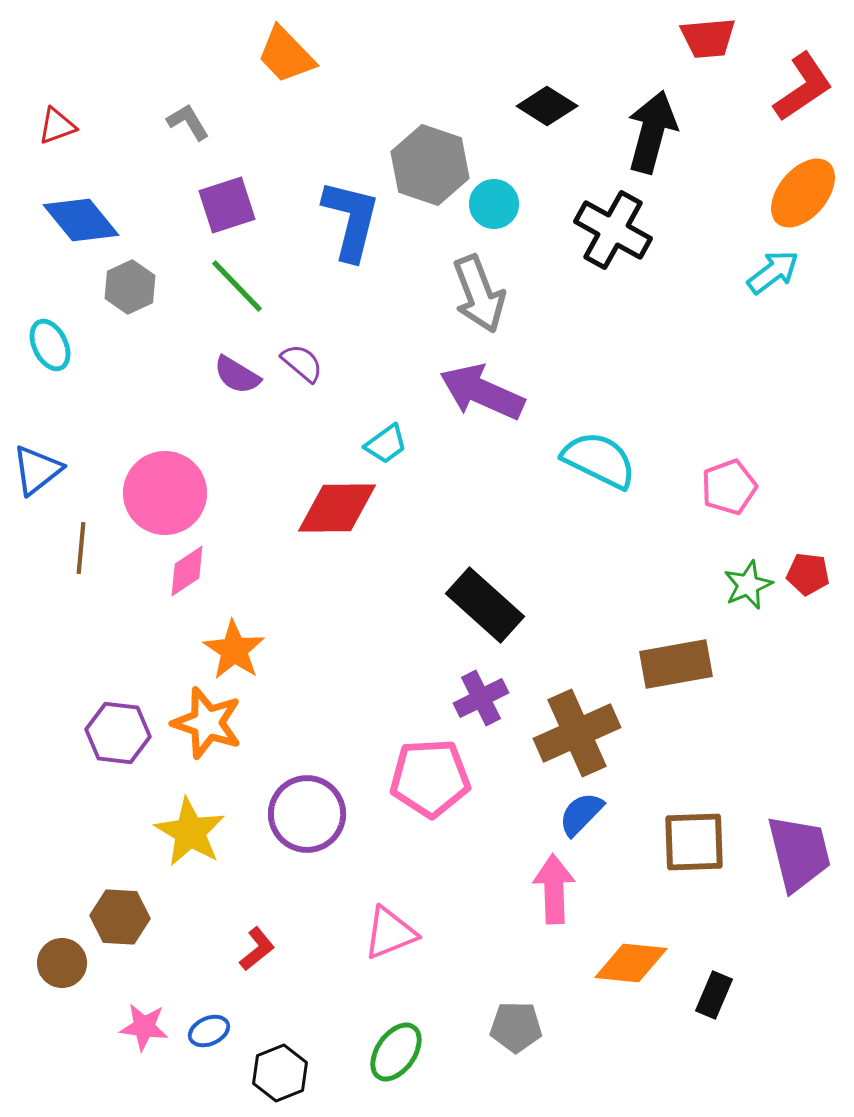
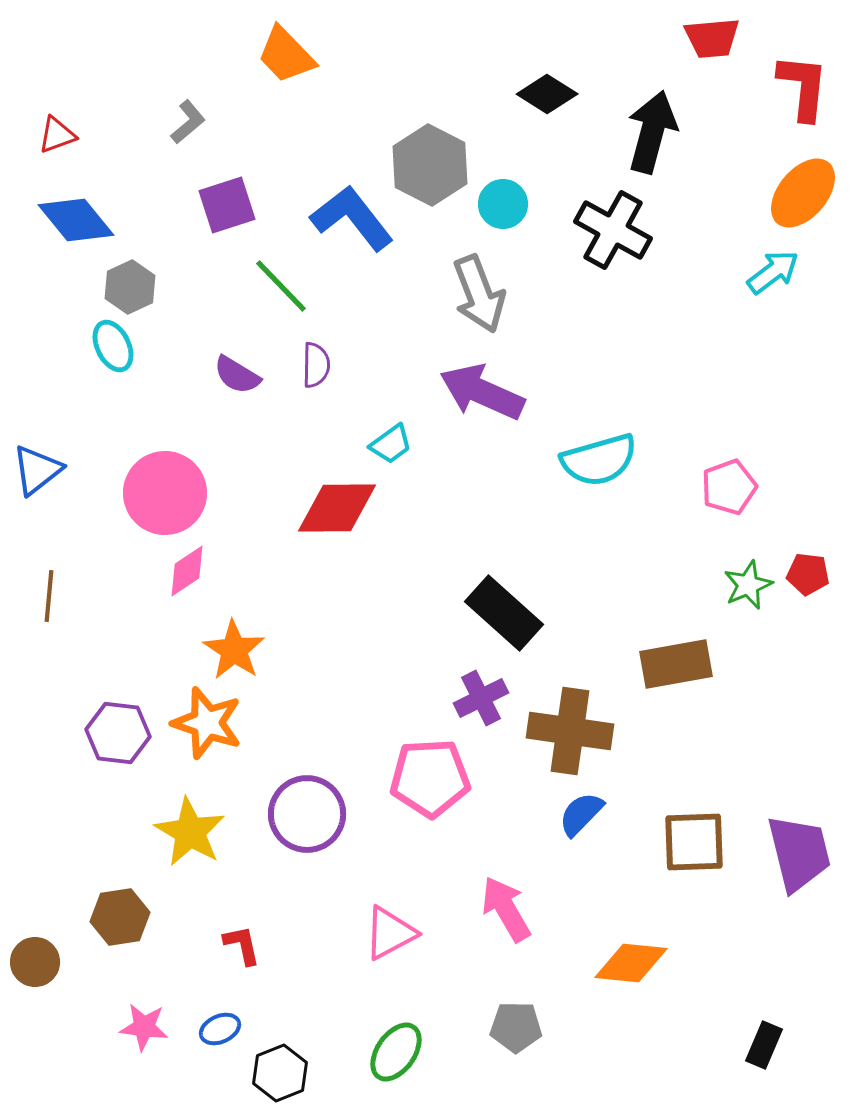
red trapezoid at (708, 38): moved 4 px right
red L-shape at (803, 87): rotated 50 degrees counterclockwise
black diamond at (547, 106): moved 12 px up
gray L-shape at (188, 122): rotated 81 degrees clockwise
red triangle at (57, 126): moved 9 px down
gray hexagon at (430, 165): rotated 8 degrees clockwise
cyan circle at (494, 204): moved 9 px right
blue diamond at (81, 220): moved 5 px left
blue L-shape at (351, 220): moved 1 px right, 2 px up; rotated 52 degrees counterclockwise
green line at (237, 286): moved 44 px right
cyan ellipse at (50, 345): moved 63 px right, 1 px down
purple semicircle at (302, 363): moved 14 px right, 2 px down; rotated 51 degrees clockwise
cyan trapezoid at (386, 444): moved 5 px right
cyan semicircle at (599, 460): rotated 138 degrees clockwise
brown line at (81, 548): moved 32 px left, 48 px down
black rectangle at (485, 605): moved 19 px right, 8 px down
brown cross at (577, 733): moved 7 px left, 2 px up; rotated 32 degrees clockwise
pink arrow at (554, 889): moved 48 px left, 20 px down; rotated 28 degrees counterclockwise
brown hexagon at (120, 917): rotated 12 degrees counterclockwise
pink triangle at (390, 933): rotated 6 degrees counterclockwise
red L-shape at (257, 949): moved 15 px left, 4 px up; rotated 63 degrees counterclockwise
brown circle at (62, 963): moved 27 px left, 1 px up
black rectangle at (714, 995): moved 50 px right, 50 px down
blue ellipse at (209, 1031): moved 11 px right, 2 px up
